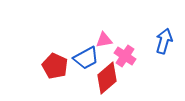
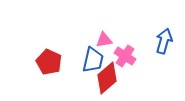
blue trapezoid: moved 7 px right, 2 px down; rotated 48 degrees counterclockwise
red pentagon: moved 6 px left, 4 px up
